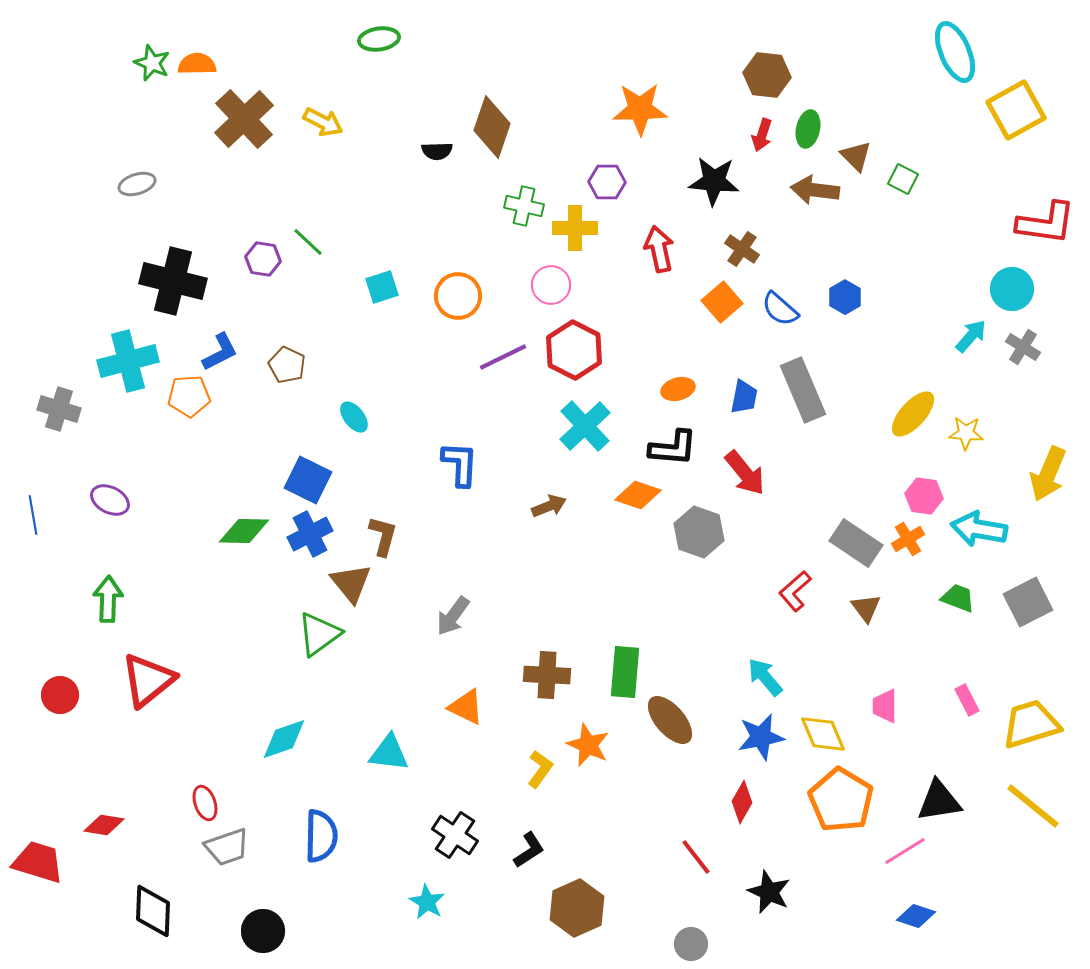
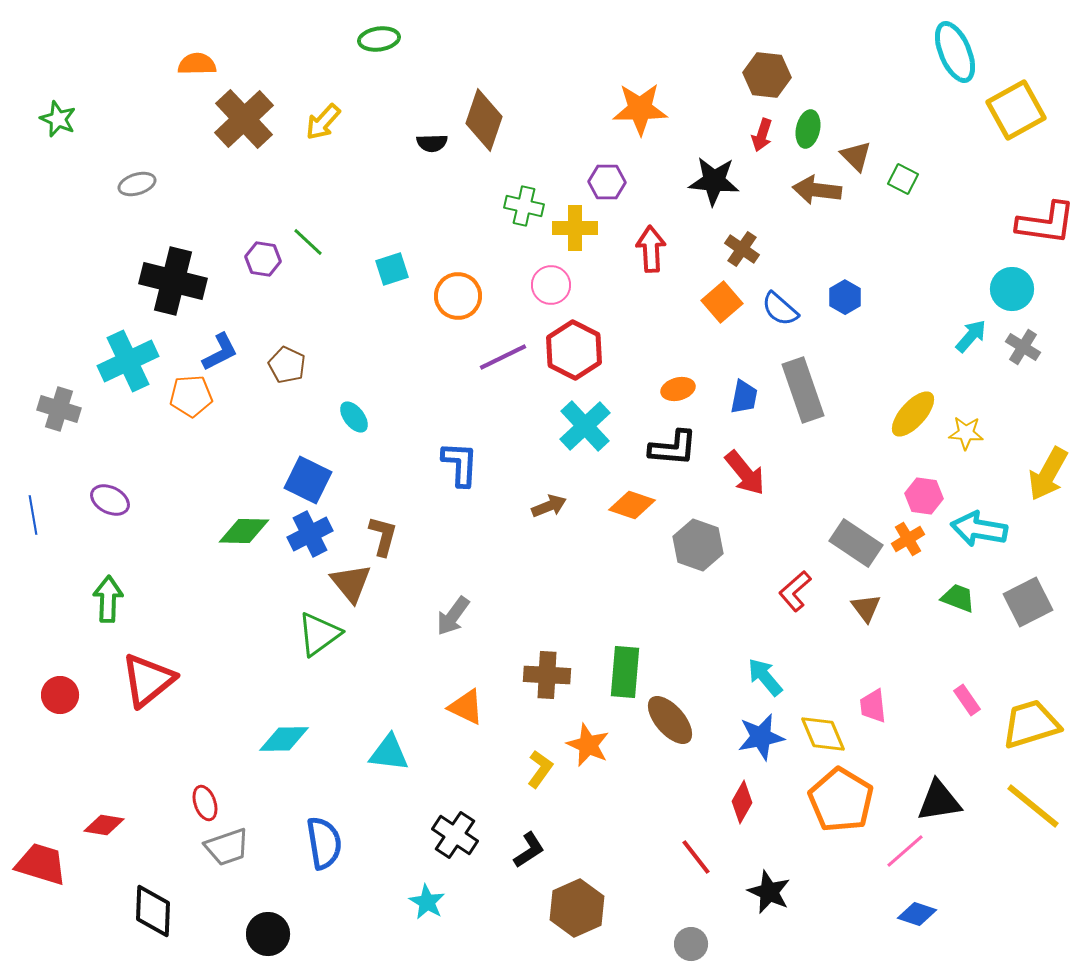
green star at (152, 63): moved 94 px left, 56 px down
yellow arrow at (323, 122): rotated 105 degrees clockwise
brown diamond at (492, 127): moved 8 px left, 7 px up
black semicircle at (437, 151): moved 5 px left, 8 px up
brown arrow at (815, 190): moved 2 px right
red arrow at (659, 249): moved 8 px left; rotated 9 degrees clockwise
cyan square at (382, 287): moved 10 px right, 18 px up
cyan cross at (128, 361): rotated 10 degrees counterclockwise
gray rectangle at (803, 390): rotated 4 degrees clockwise
orange pentagon at (189, 396): moved 2 px right
yellow arrow at (1048, 474): rotated 6 degrees clockwise
orange diamond at (638, 495): moved 6 px left, 10 px down
gray hexagon at (699, 532): moved 1 px left, 13 px down
pink rectangle at (967, 700): rotated 8 degrees counterclockwise
pink trapezoid at (885, 706): moved 12 px left; rotated 6 degrees counterclockwise
cyan diamond at (284, 739): rotated 18 degrees clockwise
blue semicircle at (321, 836): moved 3 px right, 7 px down; rotated 10 degrees counterclockwise
pink line at (905, 851): rotated 9 degrees counterclockwise
red trapezoid at (38, 862): moved 3 px right, 2 px down
blue diamond at (916, 916): moved 1 px right, 2 px up
black circle at (263, 931): moved 5 px right, 3 px down
